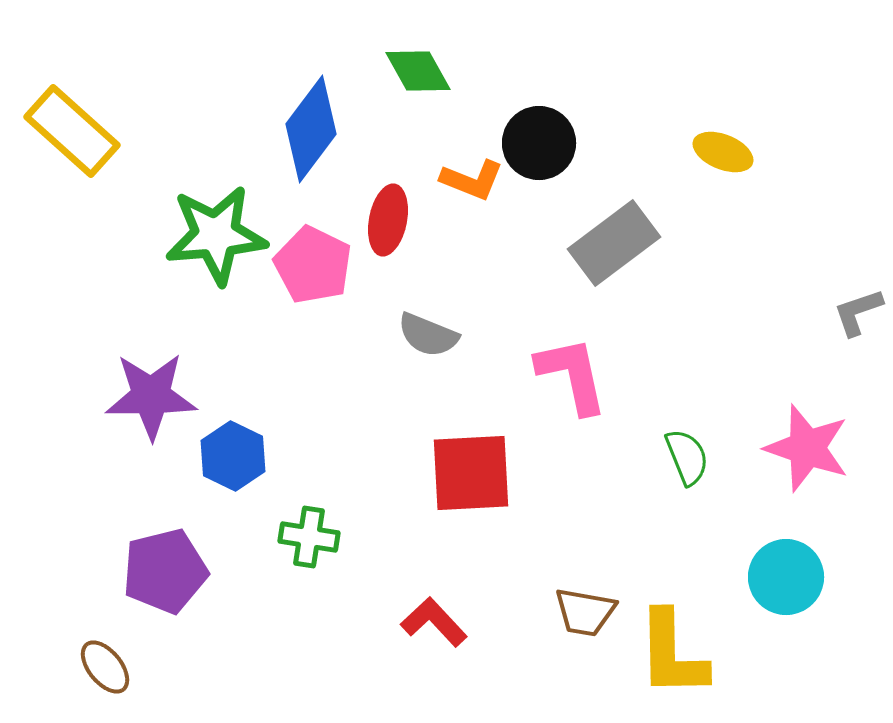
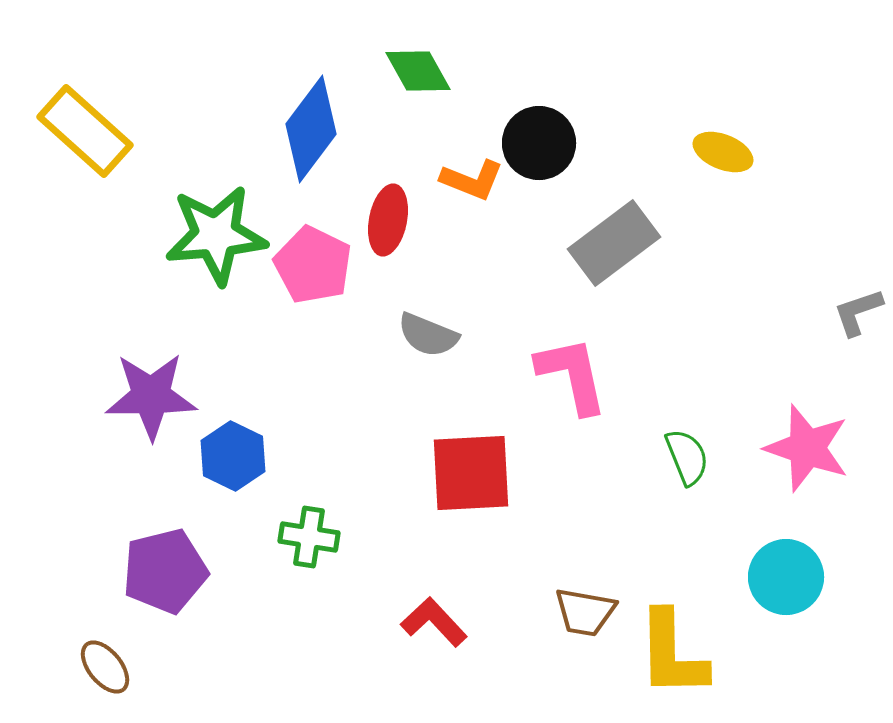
yellow rectangle: moved 13 px right
